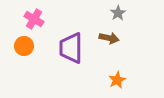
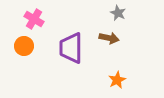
gray star: rotated 14 degrees counterclockwise
